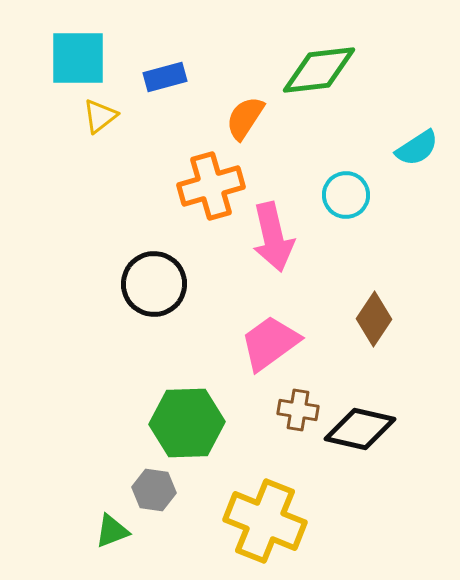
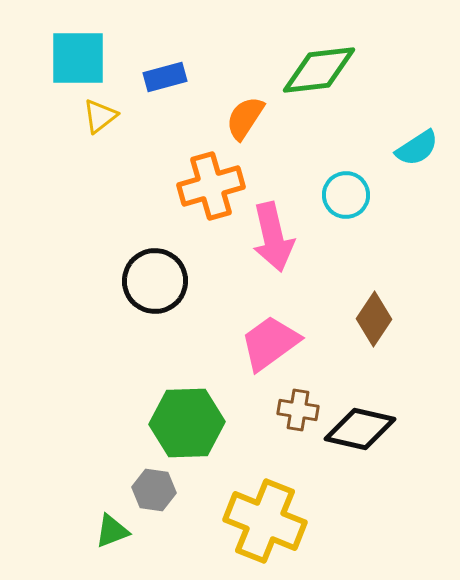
black circle: moved 1 px right, 3 px up
